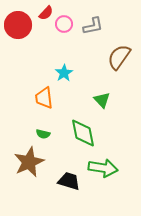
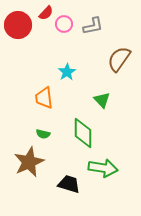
brown semicircle: moved 2 px down
cyan star: moved 3 px right, 1 px up
green diamond: rotated 12 degrees clockwise
black trapezoid: moved 3 px down
